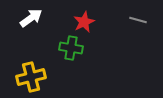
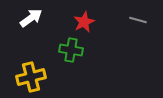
green cross: moved 2 px down
